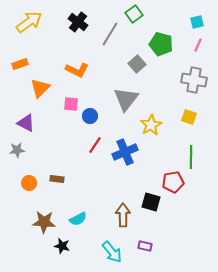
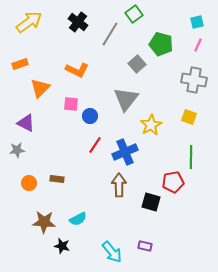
brown arrow: moved 4 px left, 30 px up
